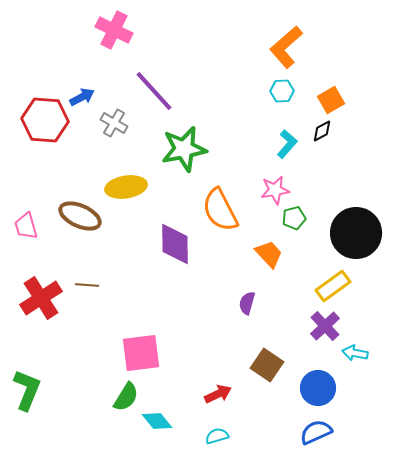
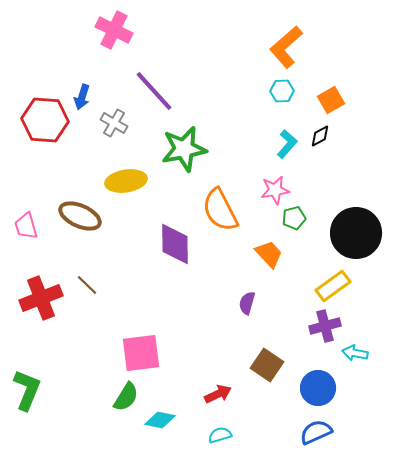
blue arrow: rotated 135 degrees clockwise
black diamond: moved 2 px left, 5 px down
yellow ellipse: moved 6 px up
brown line: rotated 40 degrees clockwise
red cross: rotated 12 degrees clockwise
purple cross: rotated 28 degrees clockwise
cyan diamond: moved 3 px right, 1 px up; rotated 40 degrees counterclockwise
cyan semicircle: moved 3 px right, 1 px up
